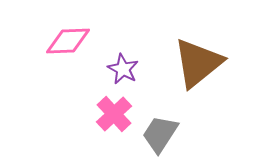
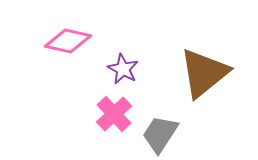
pink diamond: rotated 15 degrees clockwise
brown triangle: moved 6 px right, 10 px down
